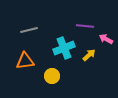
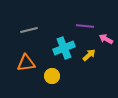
orange triangle: moved 1 px right, 2 px down
